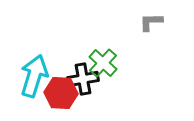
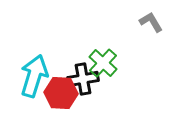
gray L-shape: rotated 60 degrees clockwise
